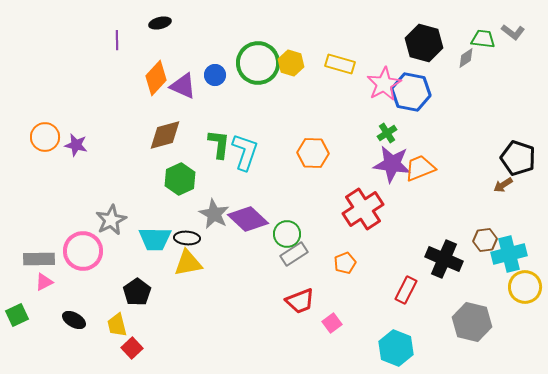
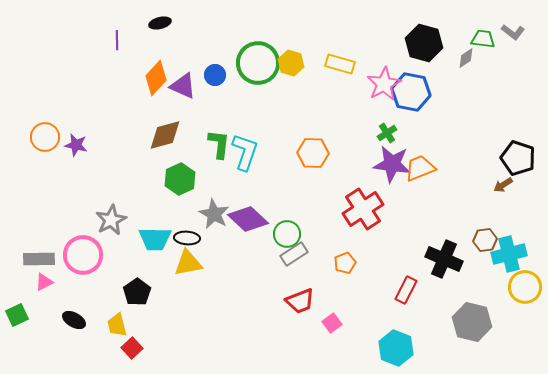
pink circle at (83, 251): moved 4 px down
